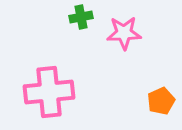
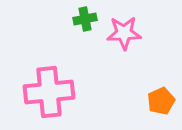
green cross: moved 4 px right, 2 px down
